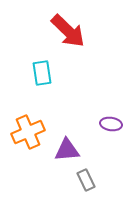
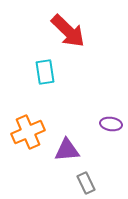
cyan rectangle: moved 3 px right, 1 px up
gray rectangle: moved 3 px down
